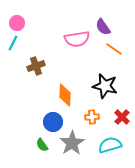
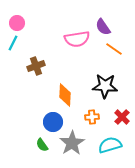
black star: rotated 10 degrees counterclockwise
